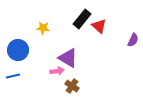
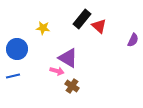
blue circle: moved 1 px left, 1 px up
pink arrow: rotated 24 degrees clockwise
